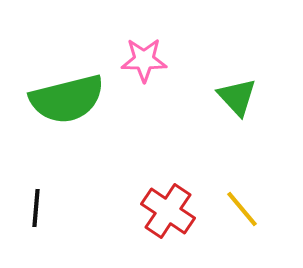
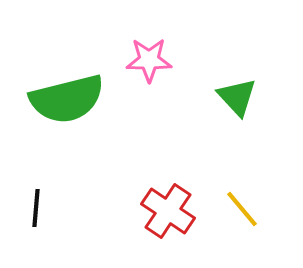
pink star: moved 5 px right
